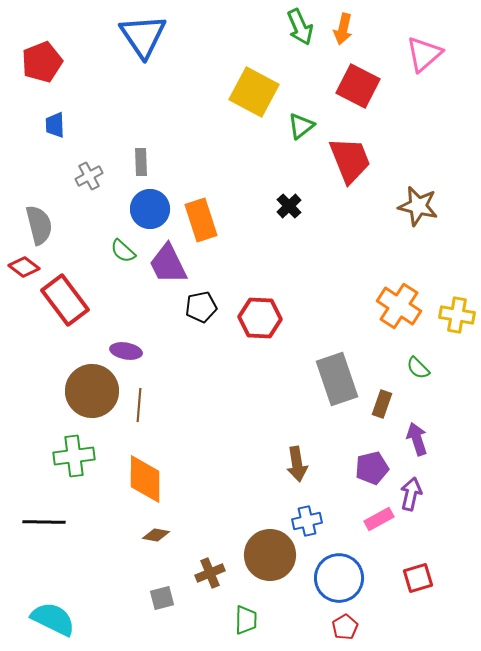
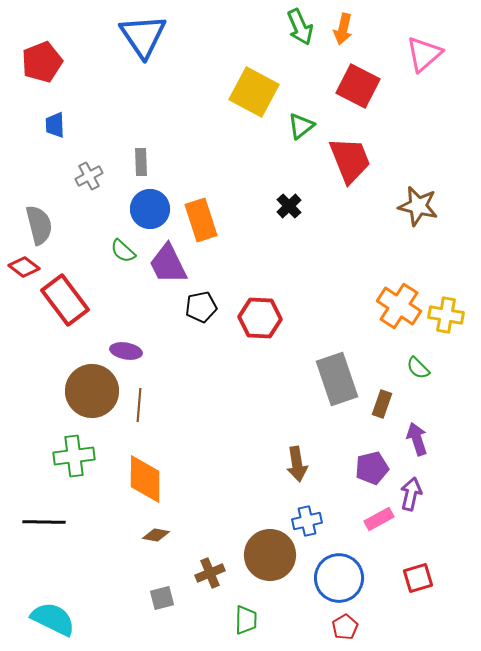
yellow cross at (457, 315): moved 11 px left
